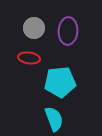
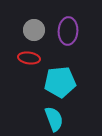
gray circle: moved 2 px down
